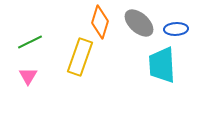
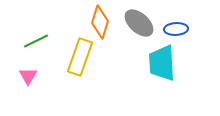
green line: moved 6 px right, 1 px up
cyan trapezoid: moved 2 px up
